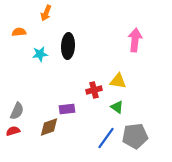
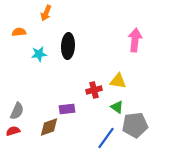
cyan star: moved 1 px left
gray pentagon: moved 11 px up
